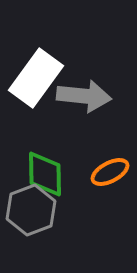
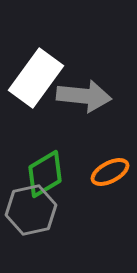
green diamond: rotated 60 degrees clockwise
gray hexagon: rotated 9 degrees clockwise
